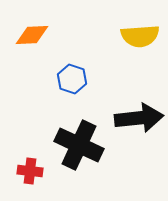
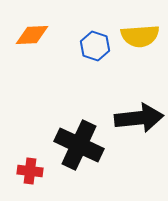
blue hexagon: moved 23 px right, 33 px up
